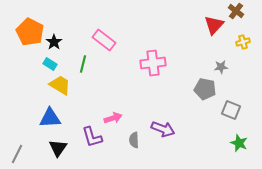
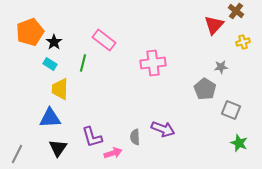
orange pentagon: rotated 24 degrees clockwise
green line: moved 1 px up
yellow trapezoid: moved 4 px down; rotated 120 degrees counterclockwise
gray pentagon: rotated 20 degrees clockwise
pink arrow: moved 35 px down
gray semicircle: moved 1 px right, 3 px up
